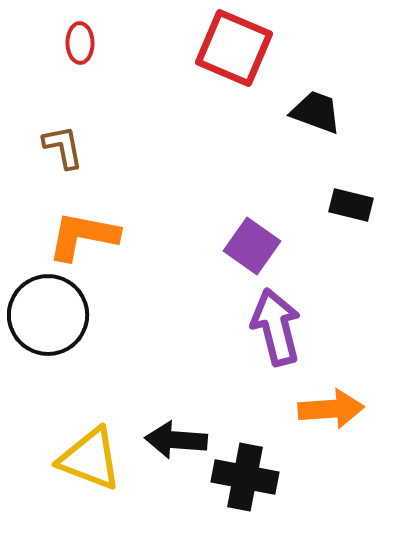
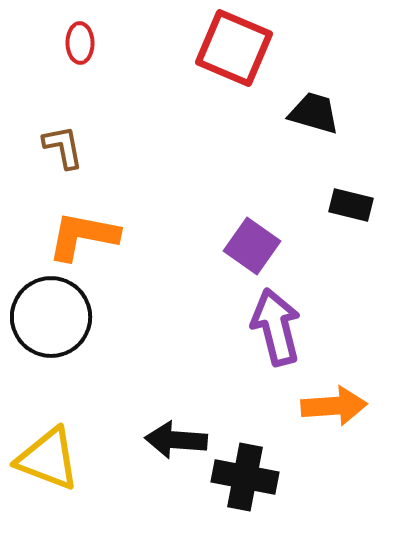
black trapezoid: moved 2 px left, 1 px down; rotated 4 degrees counterclockwise
black circle: moved 3 px right, 2 px down
orange arrow: moved 3 px right, 3 px up
yellow triangle: moved 42 px left
